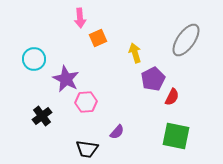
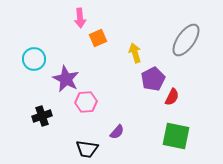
black cross: rotated 18 degrees clockwise
